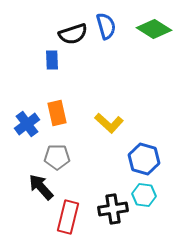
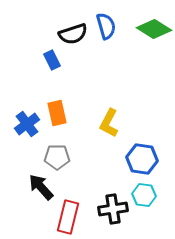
blue rectangle: rotated 24 degrees counterclockwise
yellow L-shape: rotated 76 degrees clockwise
blue hexagon: moved 2 px left; rotated 8 degrees counterclockwise
